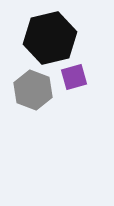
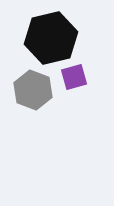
black hexagon: moved 1 px right
